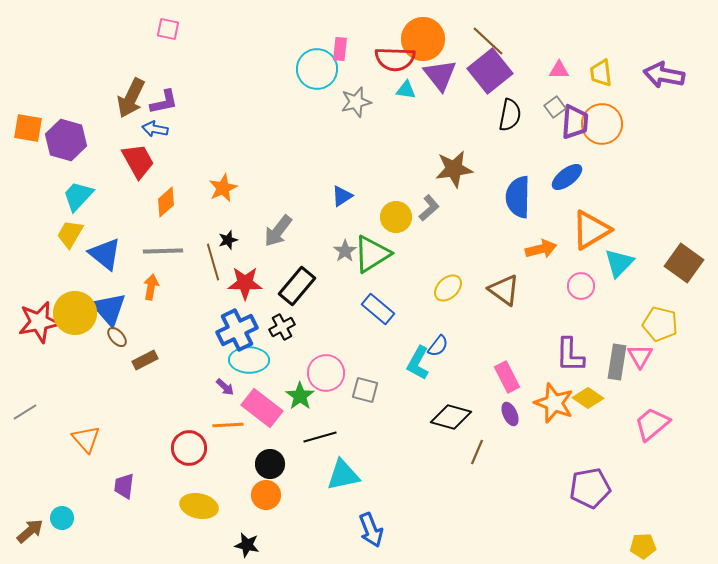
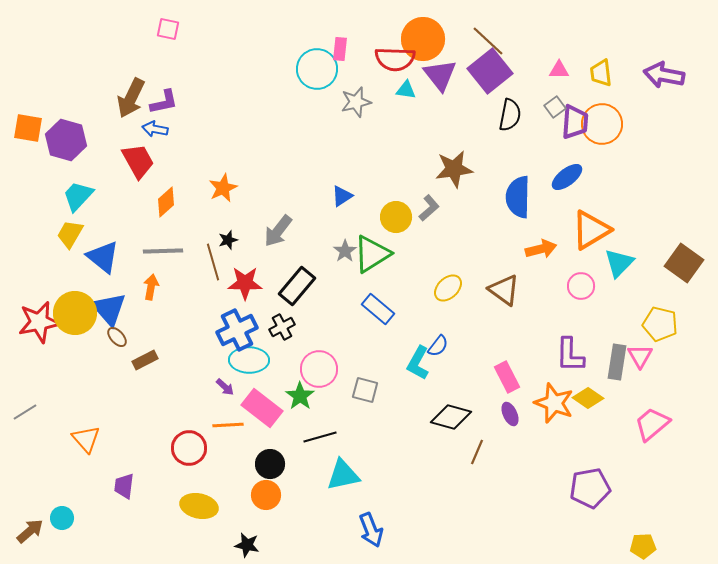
blue triangle at (105, 254): moved 2 px left, 3 px down
pink circle at (326, 373): moved 7 px left, 4 px up
